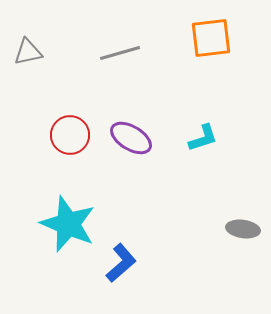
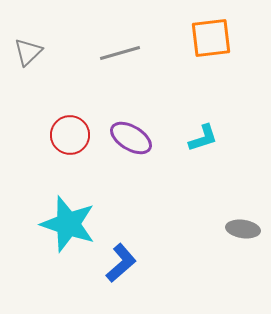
gray triangle: rotated 32 degrees counterclockwise
cyan star: rotated 4 degrees counterclockwise
